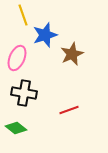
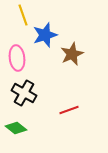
pink ellipse: rotated 30 degrees counterclockwise
black cross: rotated 20 degrees clockwise
